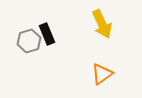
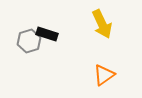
black rectangle: rotated 50 degrees counterclockwise
orange triangle: moved 2 px right, 1 px down
